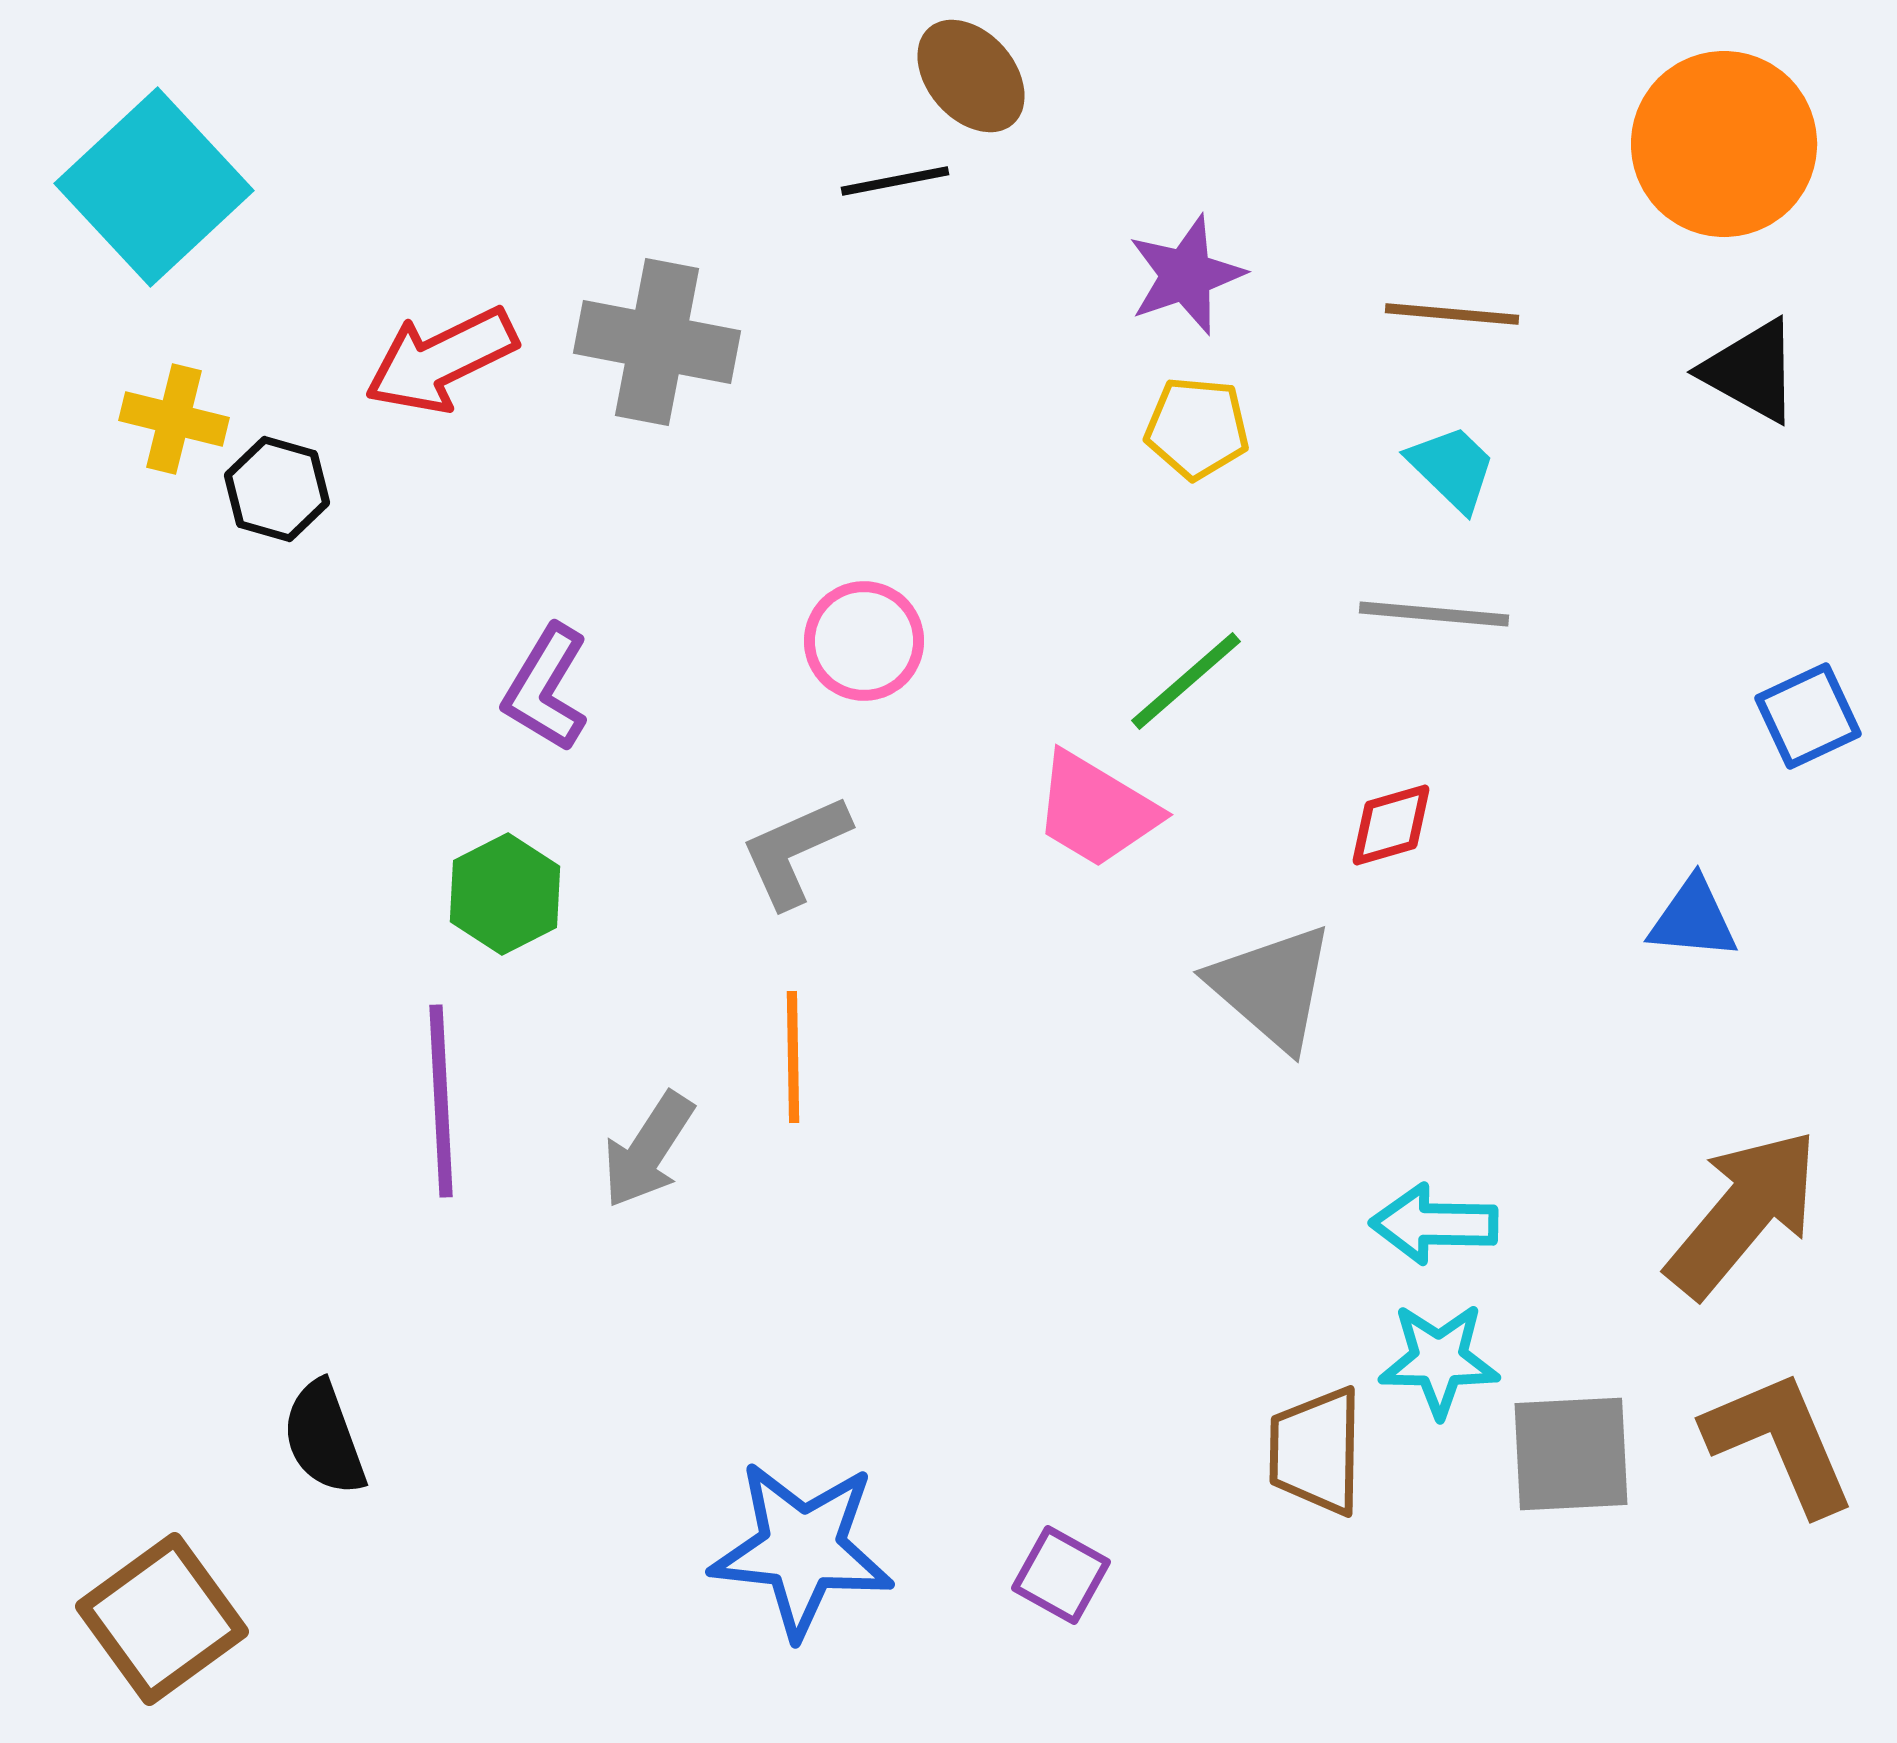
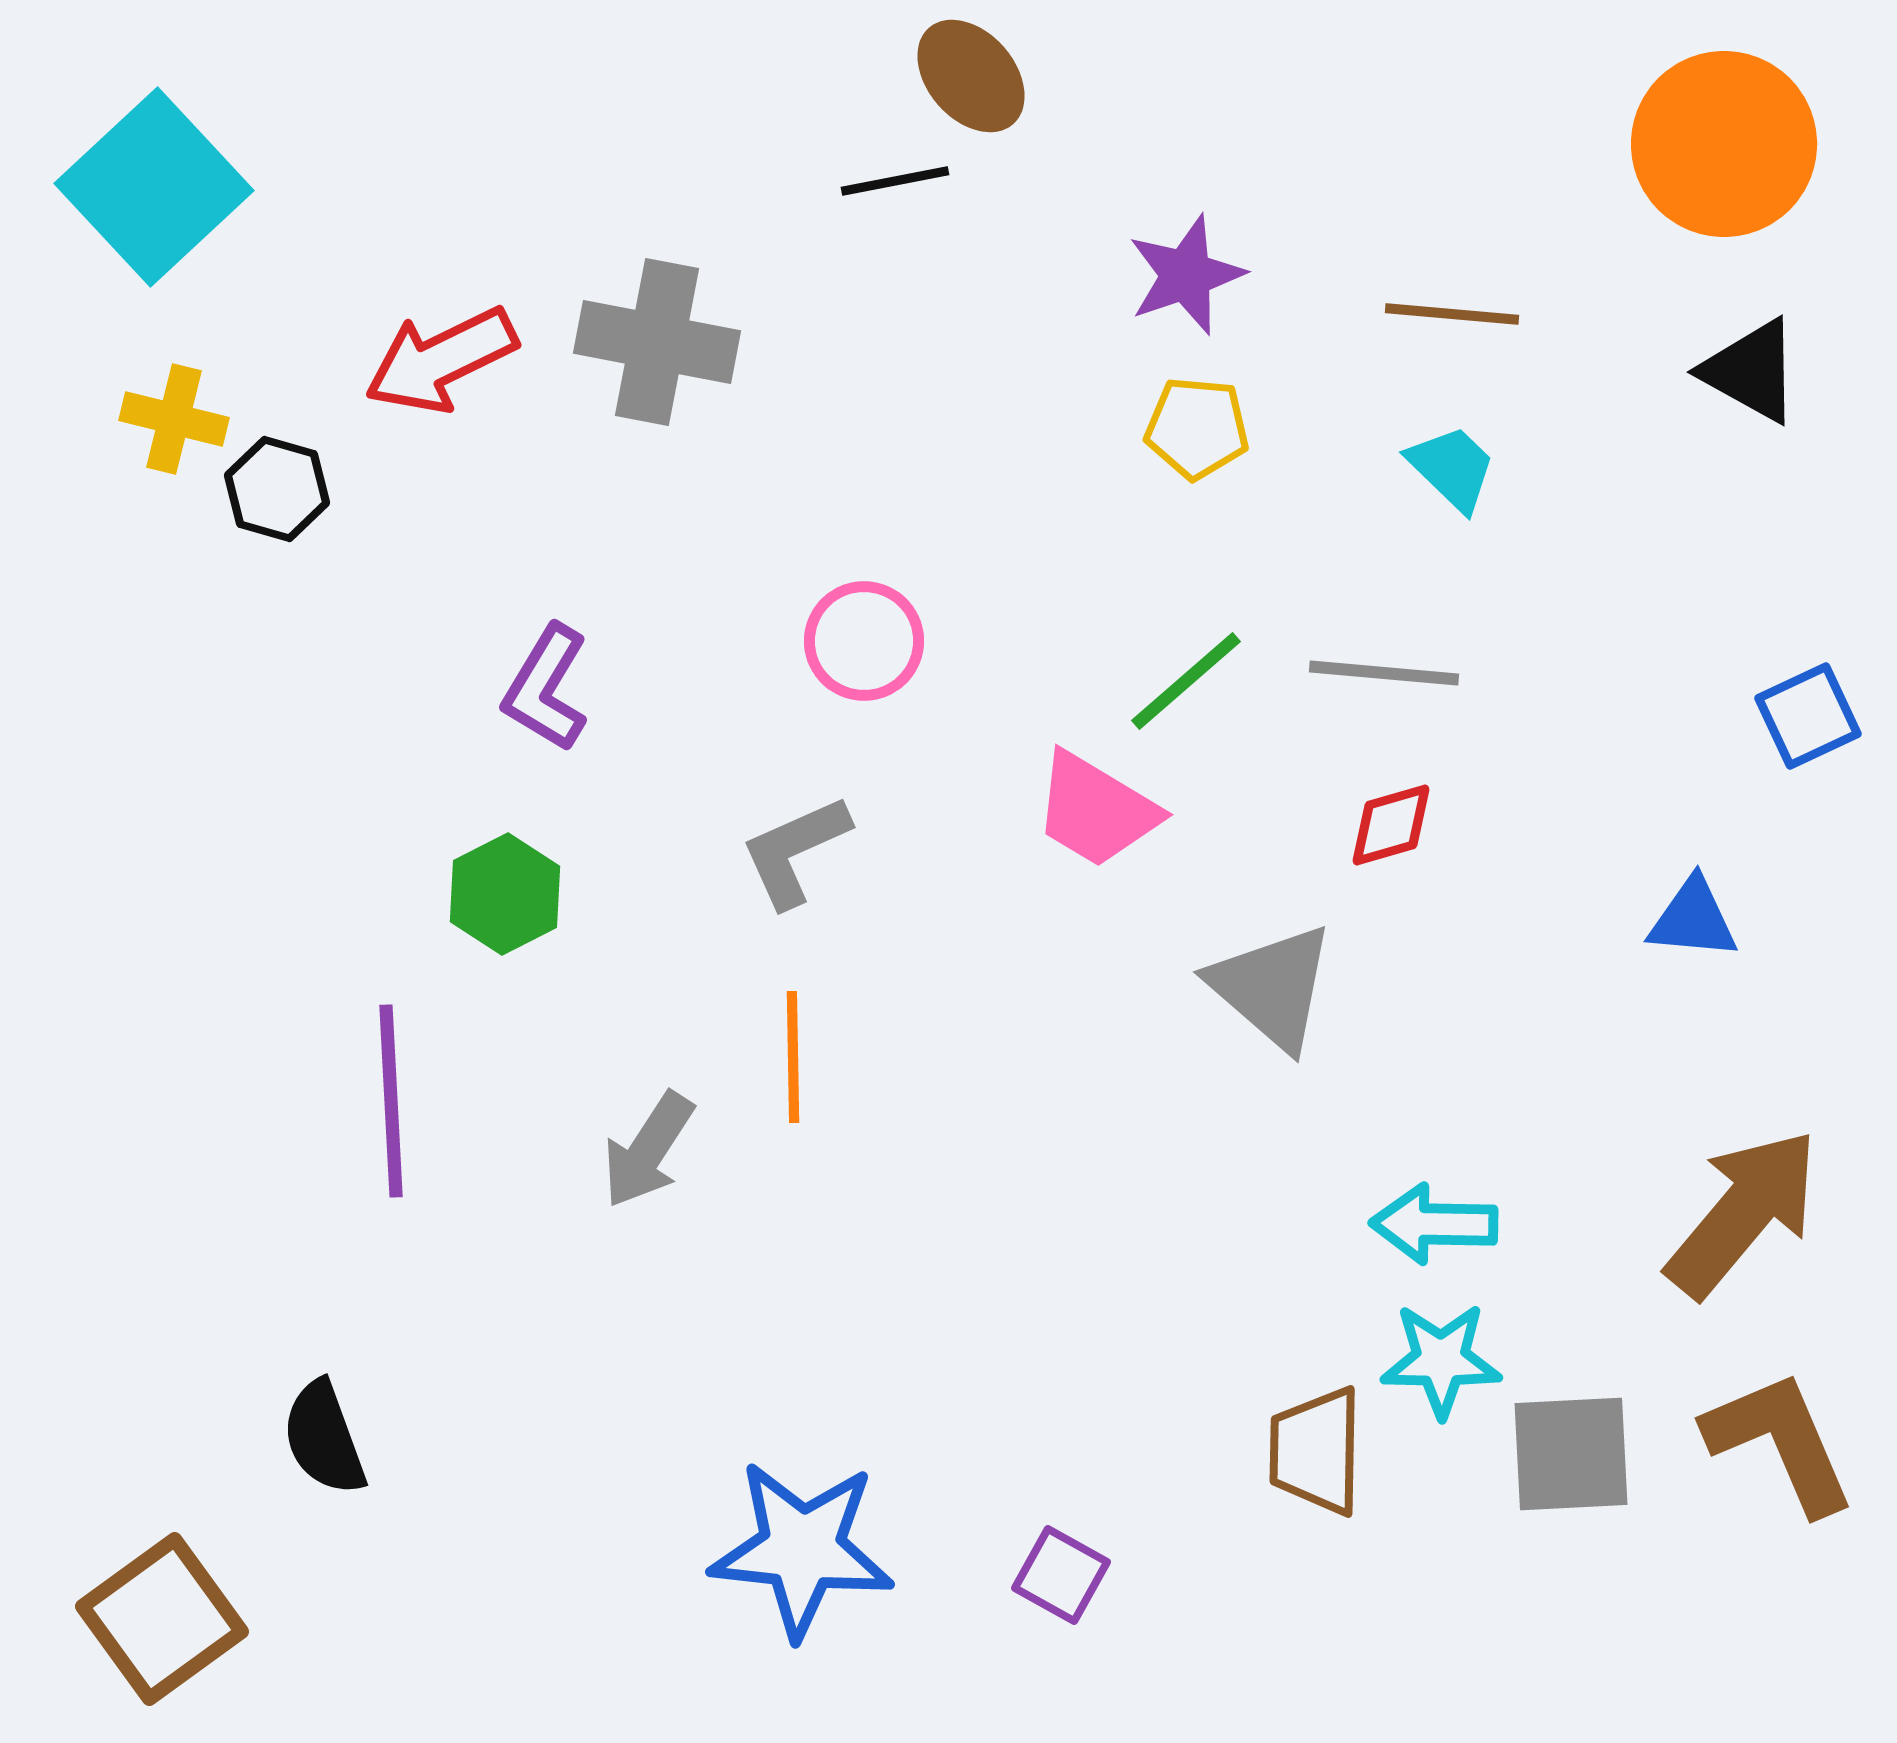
gray line: moved 50 px left, 59 px down
purple line: moved 50 px left
cyan star: moved 2 px right
